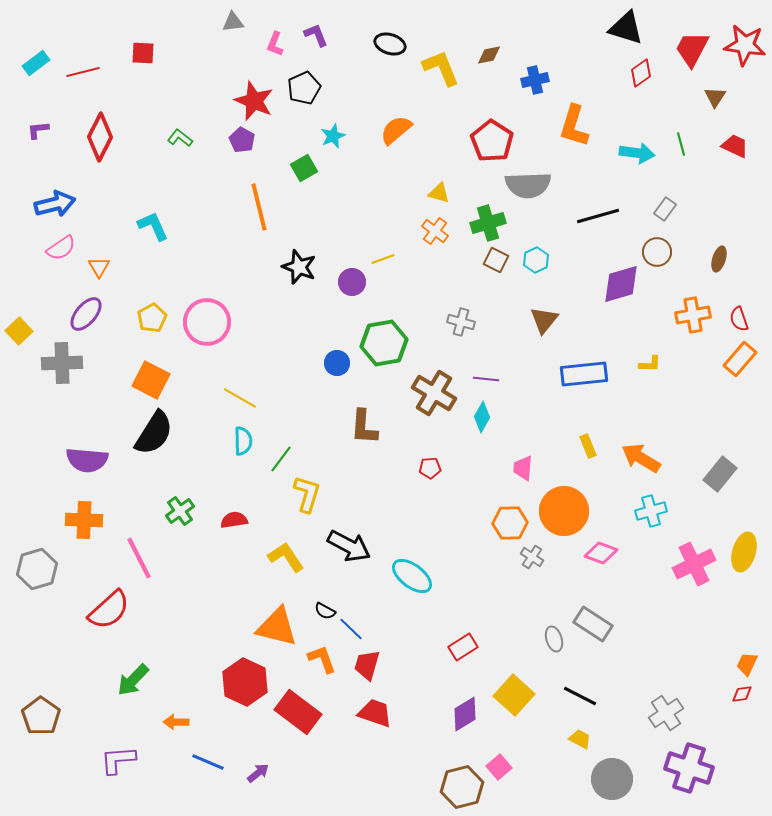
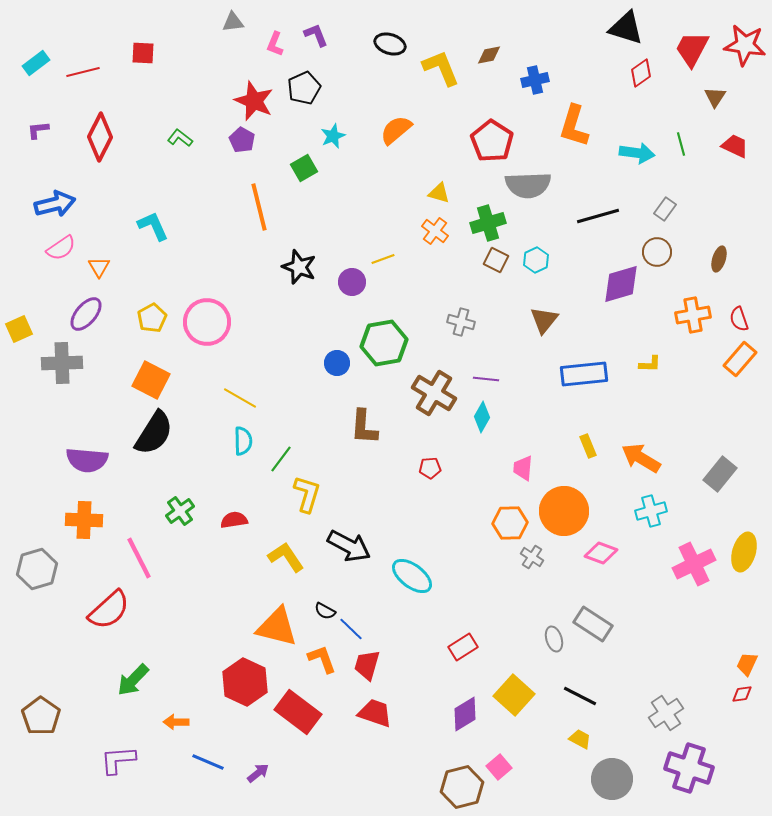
yellow square at (19, 331): moved 2 px up; rotated 20 degrees clockwise
